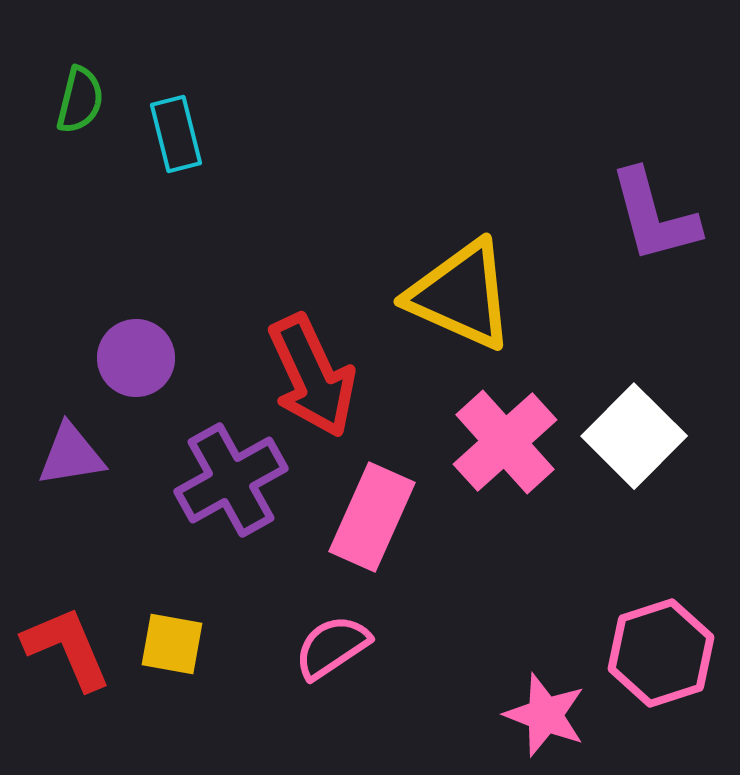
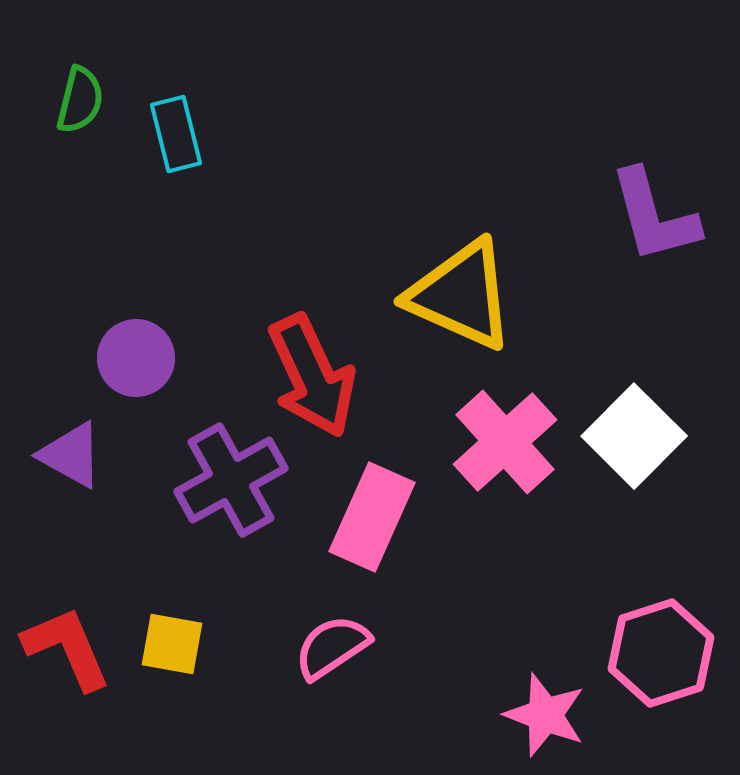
purple triangle: rotated 38 degrees clockwise
